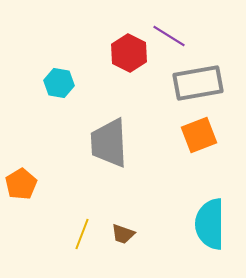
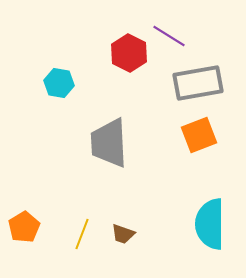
orange pentagon: moved 3 px right, 43 px down
